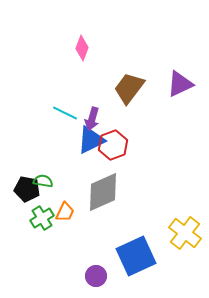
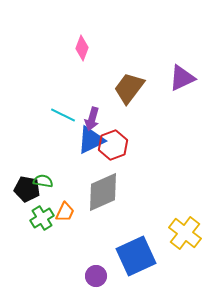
purple triangle: moved 2 px right, 6 px up
cyan line: moved 2 px left, 2 px down
